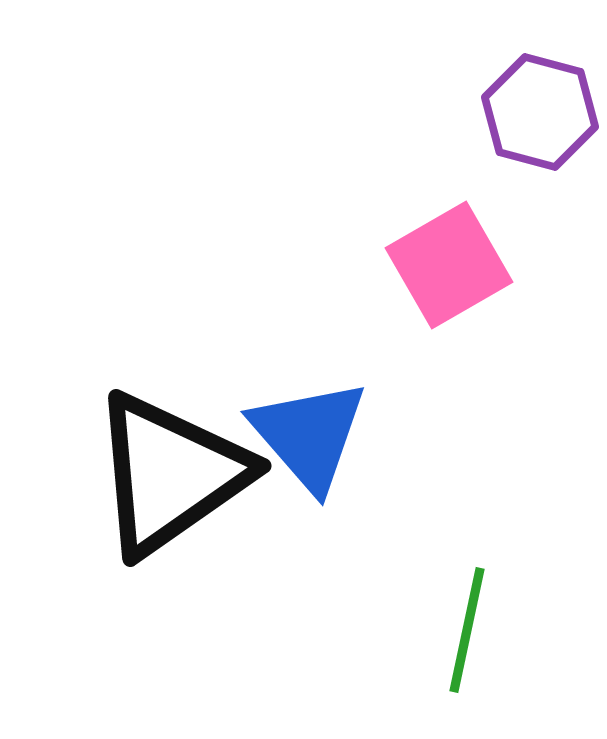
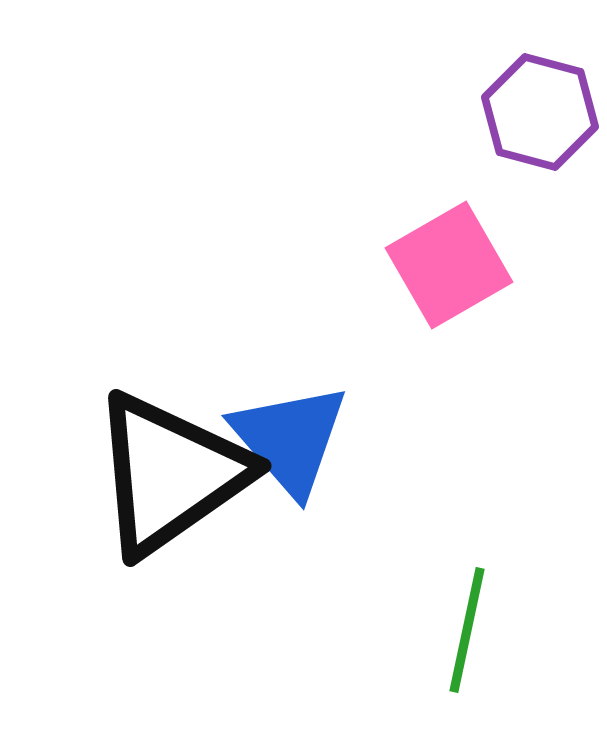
blue triangle: moved 19 px left, 4 px down
